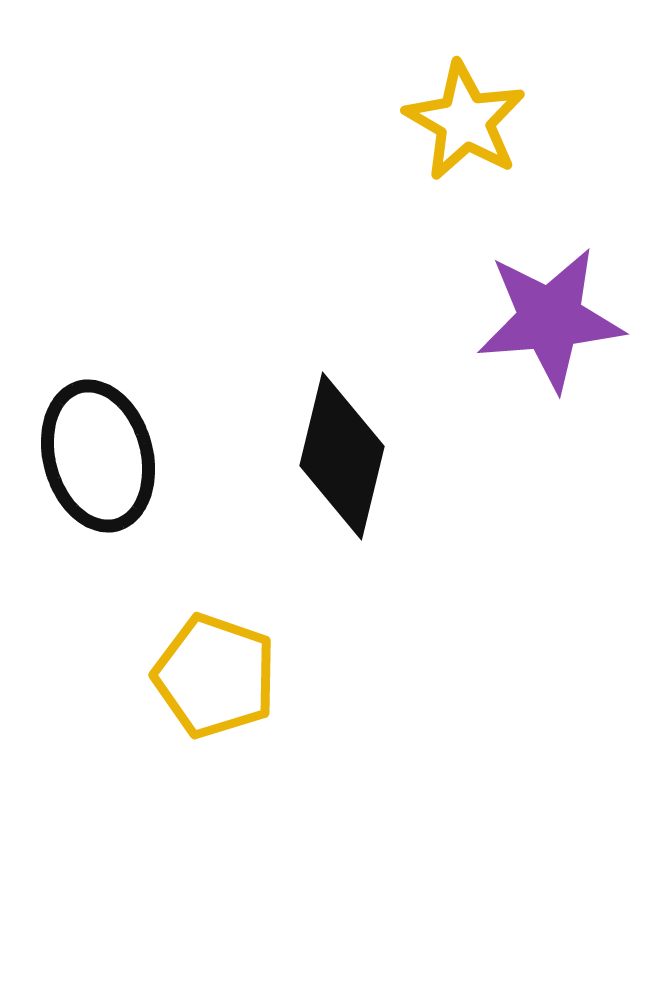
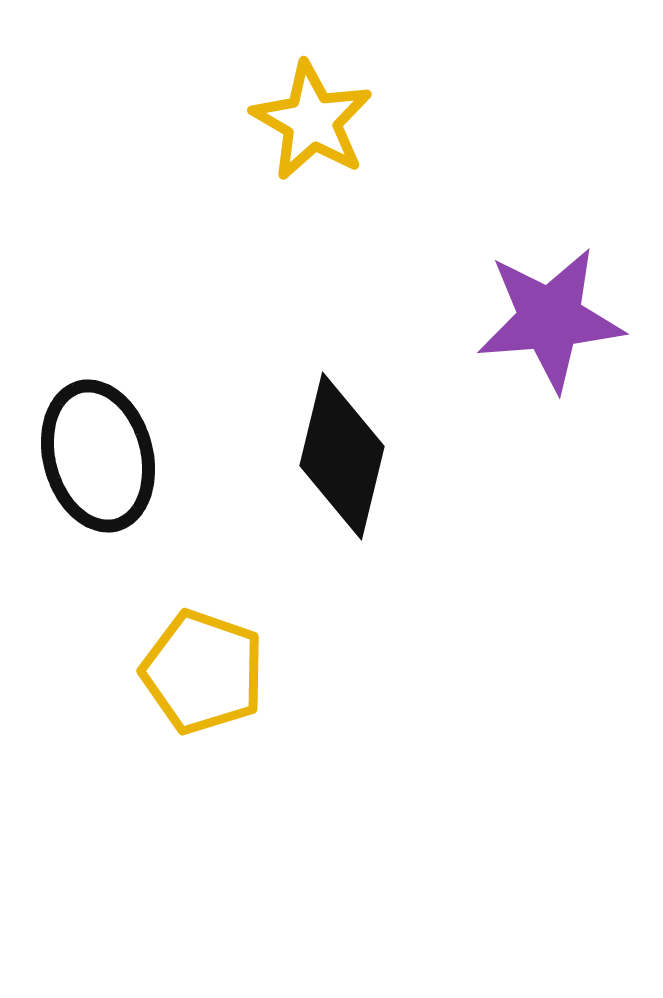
yellow star: moved 153 px left
yellow pentagon: moved 12 px left, 4 px up
